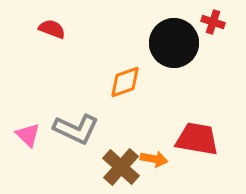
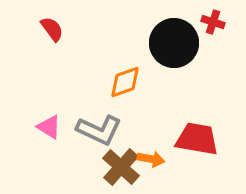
red semicircle: rotated 32 degrees clockwise
gray L-shape: moved 23 px right, 1 px down
pink triangle: moved 21 px right, 8 px up; rotated 12 degrees counterclockwise
orange arrow: moved 3 px left
